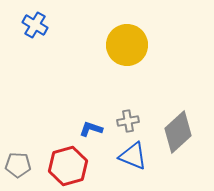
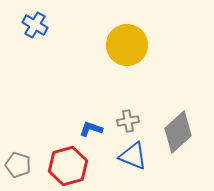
gray pentagon: rotated 15 degrees clockwise
